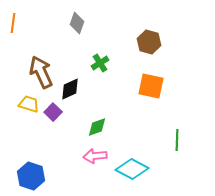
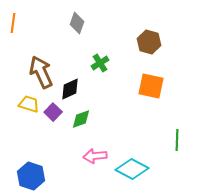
green diamond: moved 16 px left, 8 px up
